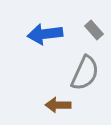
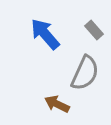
blue arrow: rotated 56 degrees clockwise
brown arrow: moved 1 px left, 1 px up; rotated 25 degrees clockwise
